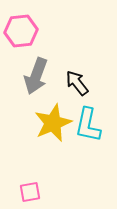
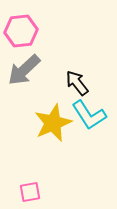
gray arrow: moved 12 px left, 6 px up; rotated 27 degrees clockwise
cyan L-shape: moved 1 px right, 10 px up; rotated 45 degrees counterclockwise
